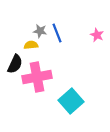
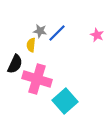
blue line: rotated 66 degrees clockwise
yellow semicircle: rotated 80 degrees counterclockwise
pink cross: moved 2 px down; rotated 28 degrees clockwise
cyan square: moved 6 px left
